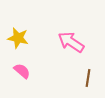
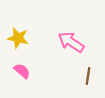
brown line: moved 2 px up
